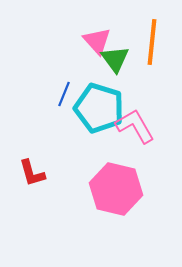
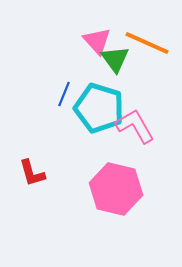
orange line: moved 5 px left, 1 px down; rotated 72 degrees counterclockwise
